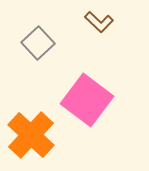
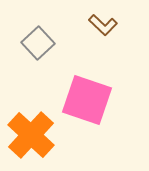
brown L-shape: moved 4 px right, 3 px down
pink square: rotated 18 degrees counterclockwise
